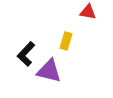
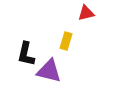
red triangle: moved 2 px left, 1 px down; rotated 24 degrees counterclockwise
black L-shape: rotated 30 degrees counterclockwise
